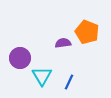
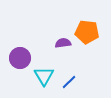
orange pentagon: rotated 15 degrees counterclockwise
cyan triangle: moved 2 px right
blue line: rotated 21 degrees clockwise
